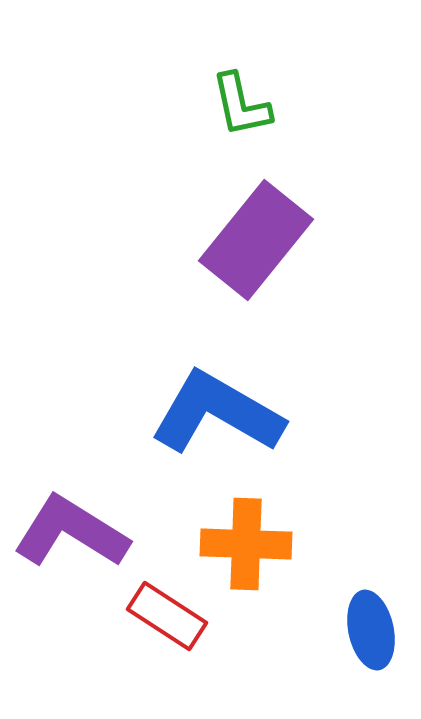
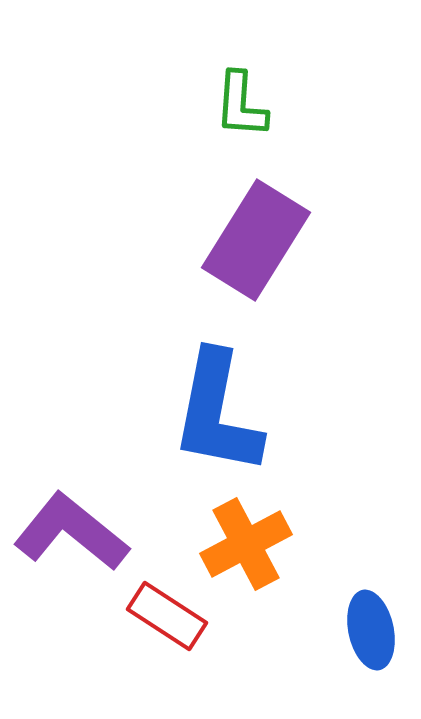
green L-shape: rotated 16 degrees clockwise
purple rectangle: rotated 7 degrees counterclockwise
blue L-shape: rotated 109 degrees counterclockwise
purple L-shape: rotated 7 degrees clockwise
orange cross: rotated 30 degrees counterclockwise
